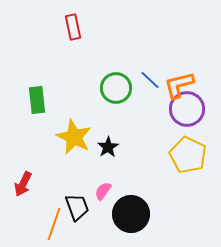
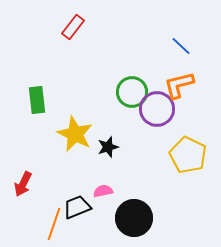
red rectangle: rotated 50 degrees clockwise
blue line: moved 31 px right, 34 px up
green circle: moved 16 px right, 4 px down
purple circle: moved 30 px left
yellow star: moved 1 px right, 3 px up
black star: rotated 15 degrees clockwise
pink semicircle: rotated 42 degrees clockwise
black trapezoid: rotated 92 degrees counterclockwise
black circle: moved 3 px right, 4 px down
